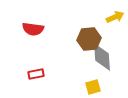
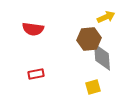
yellow arrow: moved 9 px left
